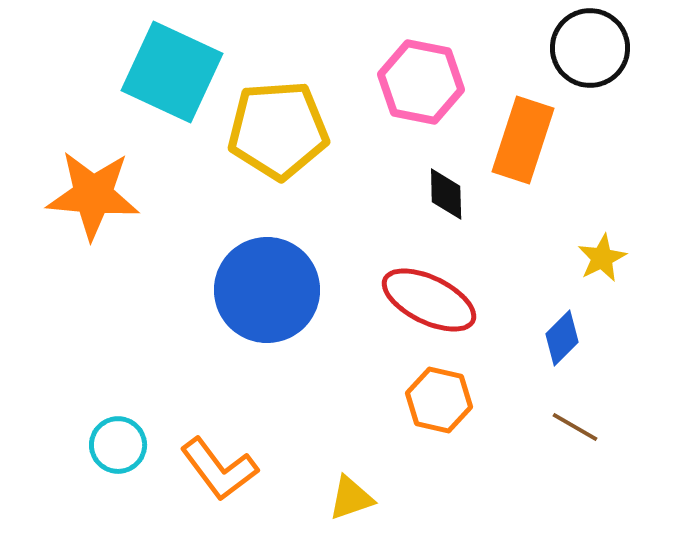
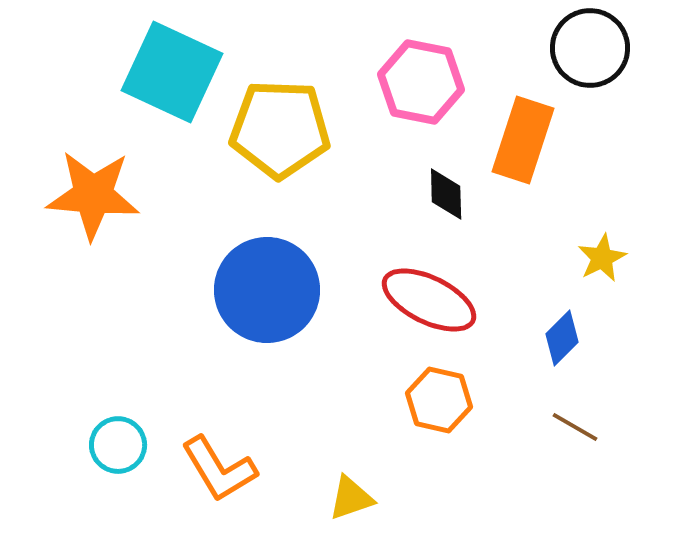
yellow pentagon: moved 2 px right, 1 px up; rotated 6 degrees clockwise
orange L-shape: rotated 6 degrees clockwise
